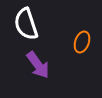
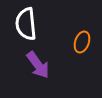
white semicircle: rotated 12 degrees clockwise
